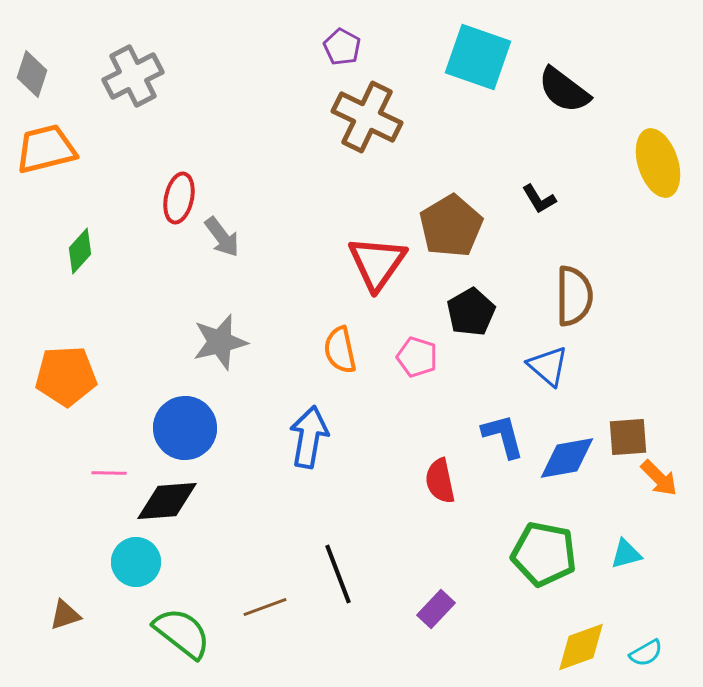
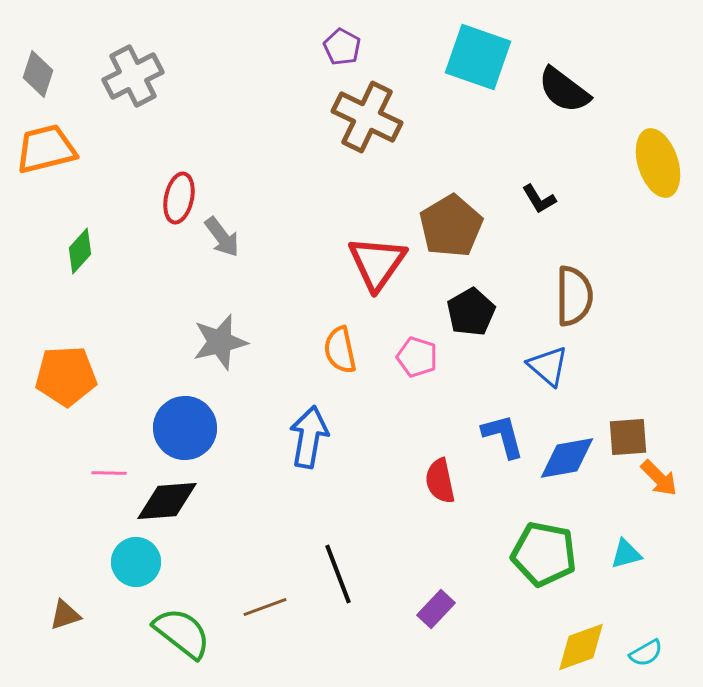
gray diamond: moved 6 px right
